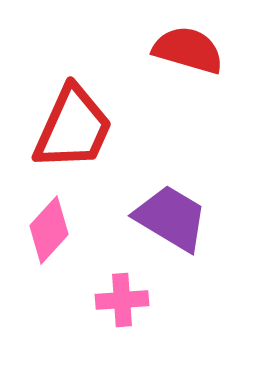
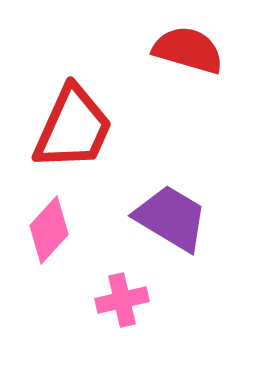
pink cross: rotated 9 degrees counterclockwise
